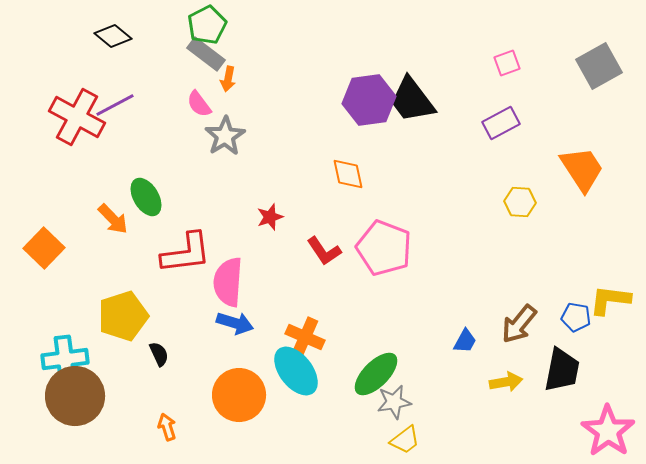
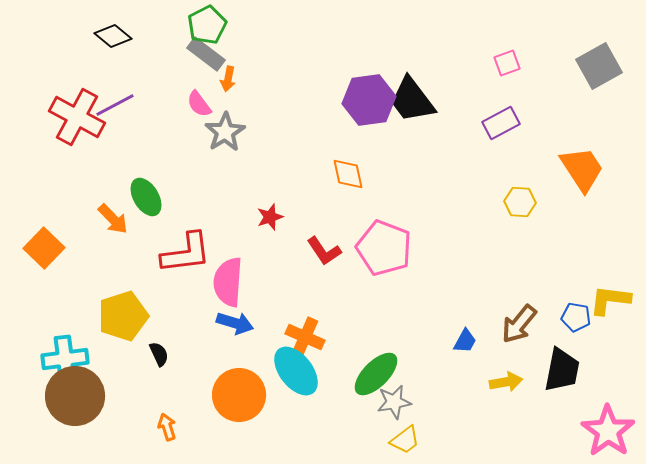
gray star at (225, 136): moved 4 px up
